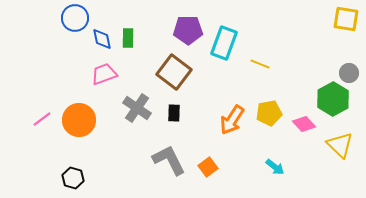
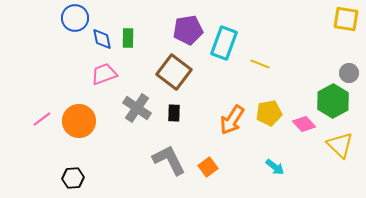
purple pentagon: rotated 8 degrees counterclockwise
green hexagon: moved 2 px down
orange circle: moved 1 px down
black hexagon: rotated 20 degrees counterclockwise
